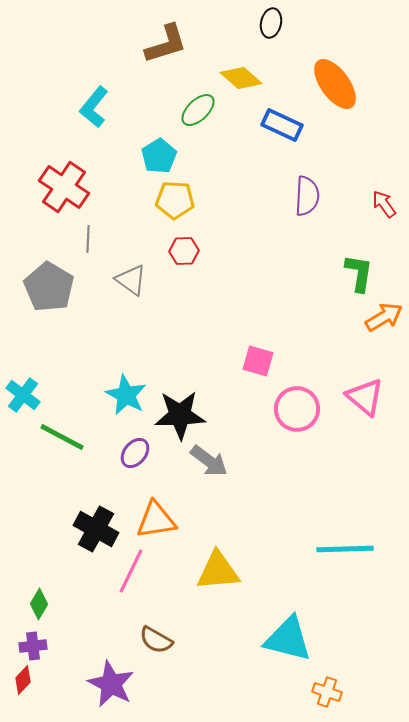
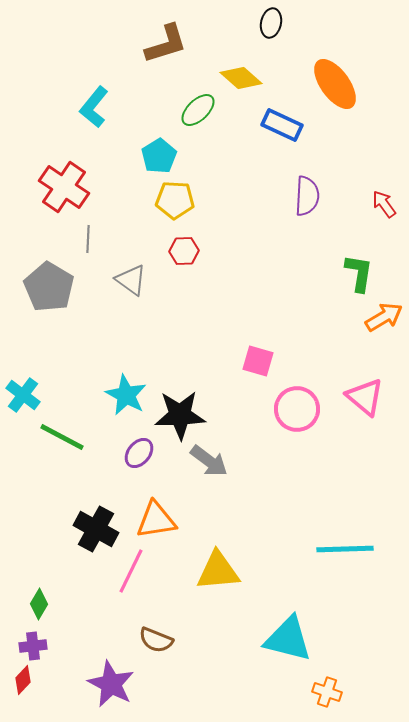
purple ellipse: moved 4 px right
brown semicircle: rotated 8 degrees counterclockwise
